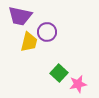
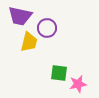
purple circle: moved 4 px up
green square: rotated 36 degrees counterclockwise
